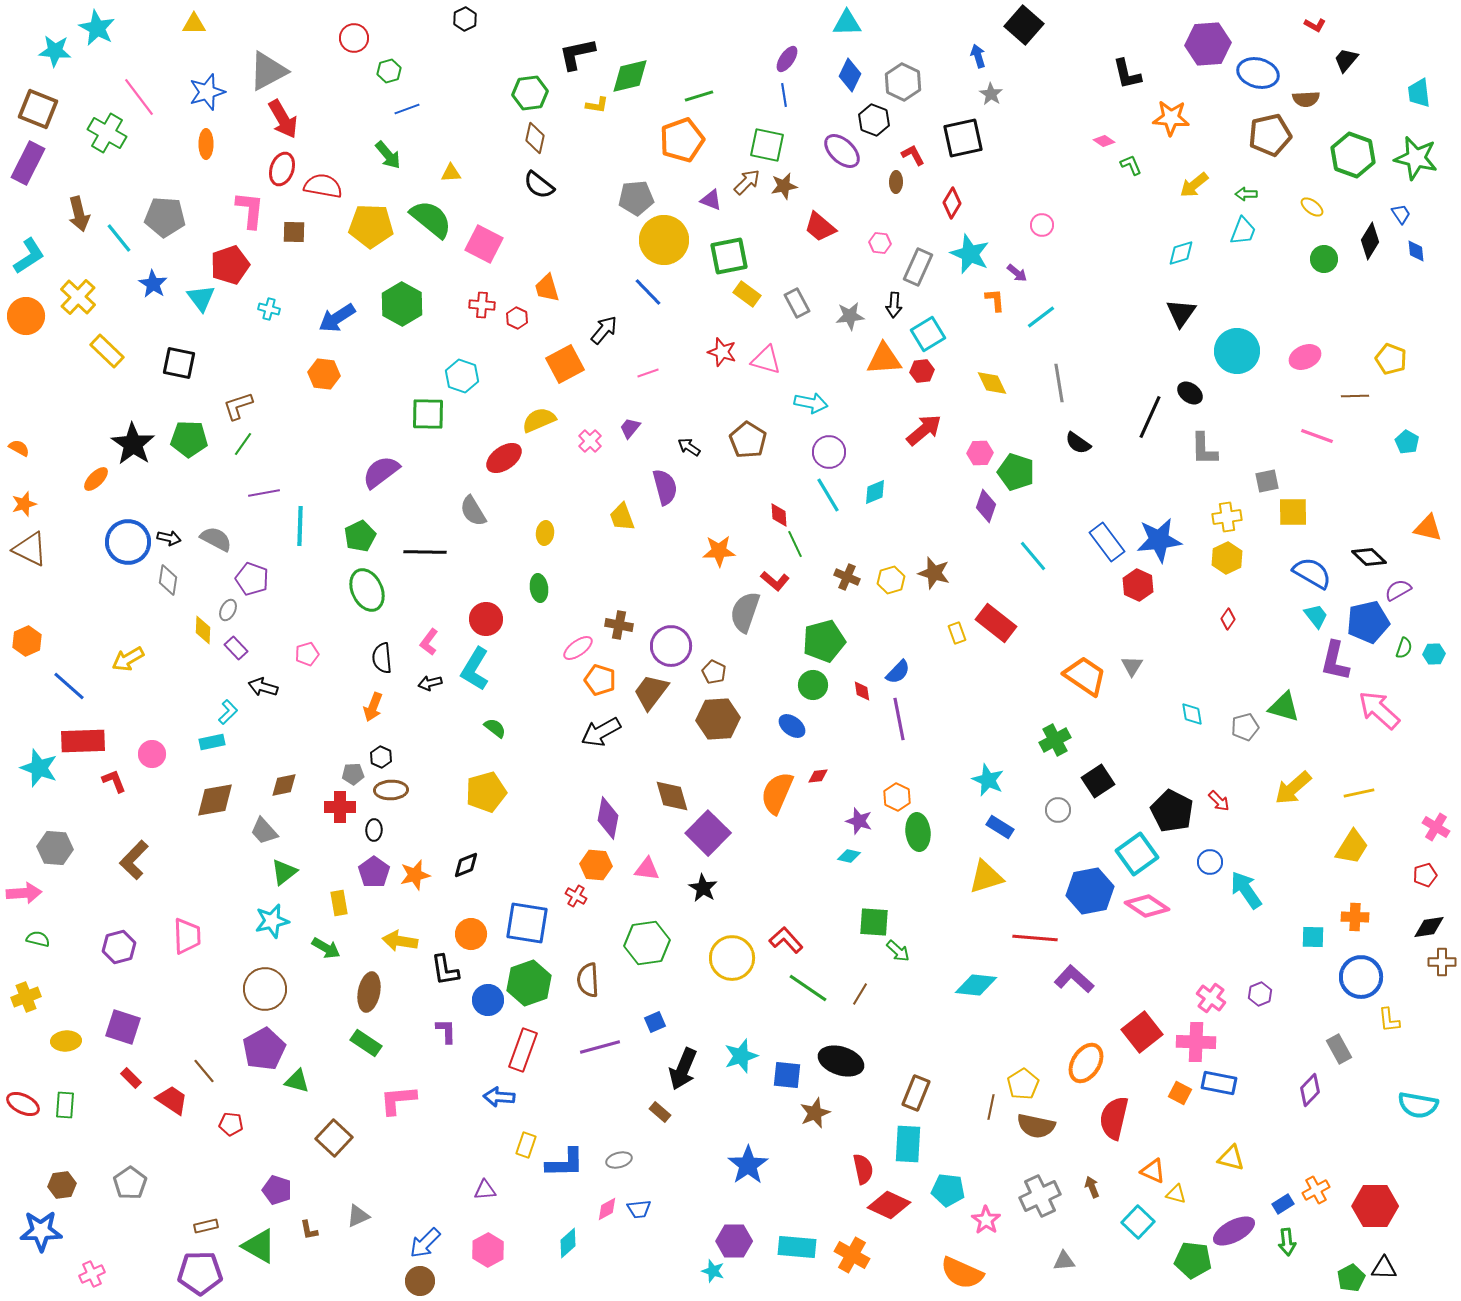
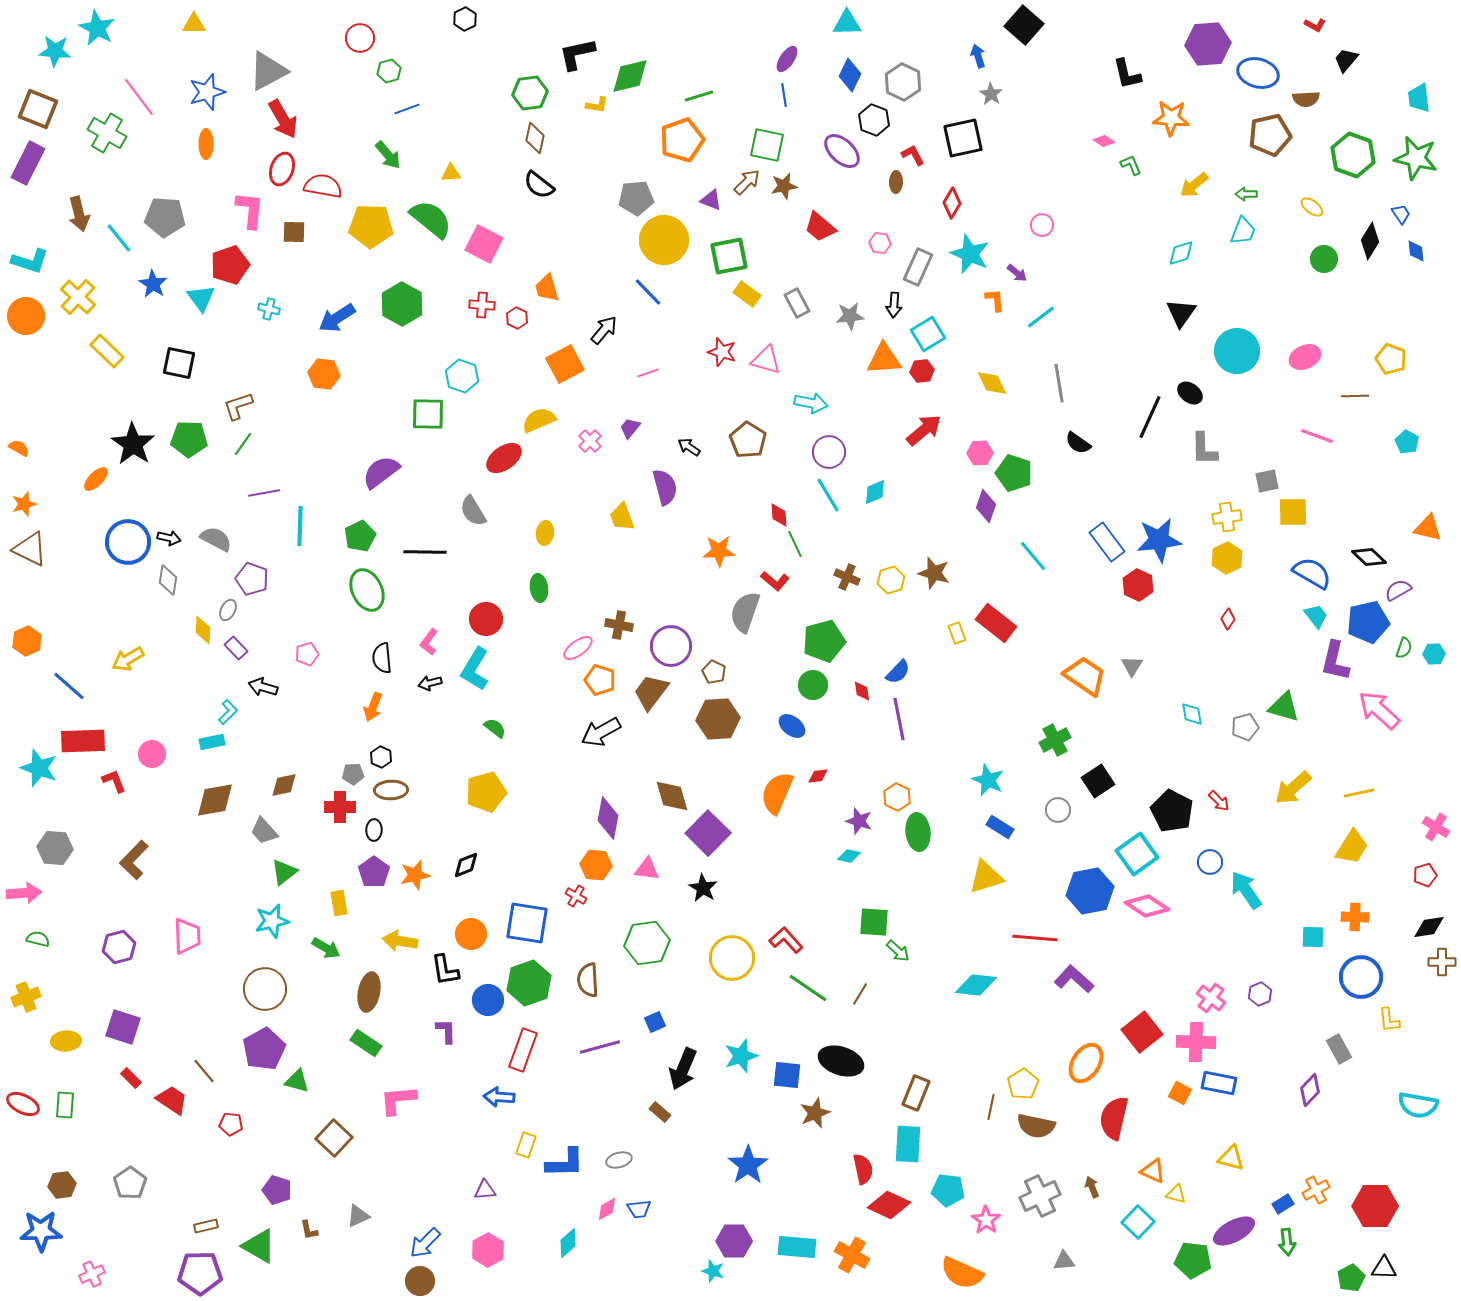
red circle at (354, 38): moved 6 px right
cyan trapezoid at (1419, 93): moved 5 px down
cyan L-shape at (29, 256): moved 1 px right, 5 px down; rotated 51 degrees clockwise
green pentagon at (1016, 472): moved 2 px left, 1 px down
